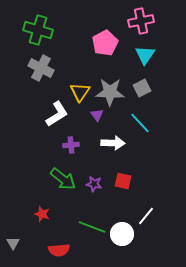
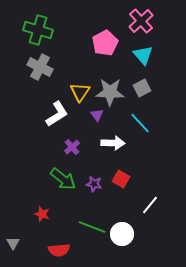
pink cross: rotated 30 degrees counterclockwise
cyan triangle: moved 2 px left; rotated 15 degrees counterclockwise
gray cross: moved 1 px left, 1 px up
purple cross: moved 1 px right, 2 px down; rotated 35 degrees counterclockwise
red square: moved 2 px left, 2 px up; rotated 18 degrees clockwise
white line: moved 4 px right, 11 px up
